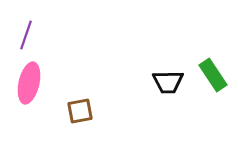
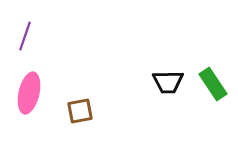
purple line: moved 1 px left, 1 px down
green rectangle: moved 9 px down
pink ellipse: moved 10 px down
